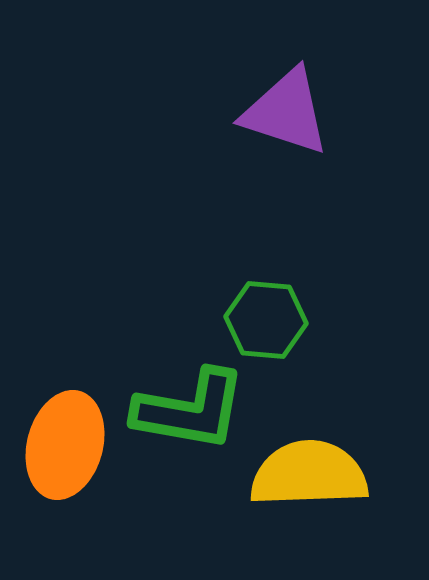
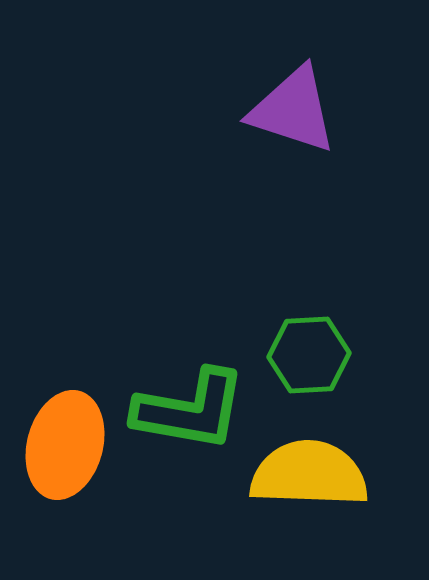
purple triangle: moved 7 px right, 2 px up
green hexagon: moved 43 px right, 35 px down; rotated 8 degrees counterclockwise
yellow semicircle: rotated 4 degrees clockwise
